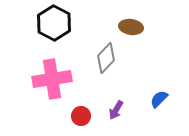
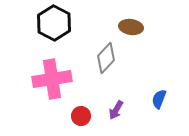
blue semicircle: rotated 24 degrees counterclockwise
